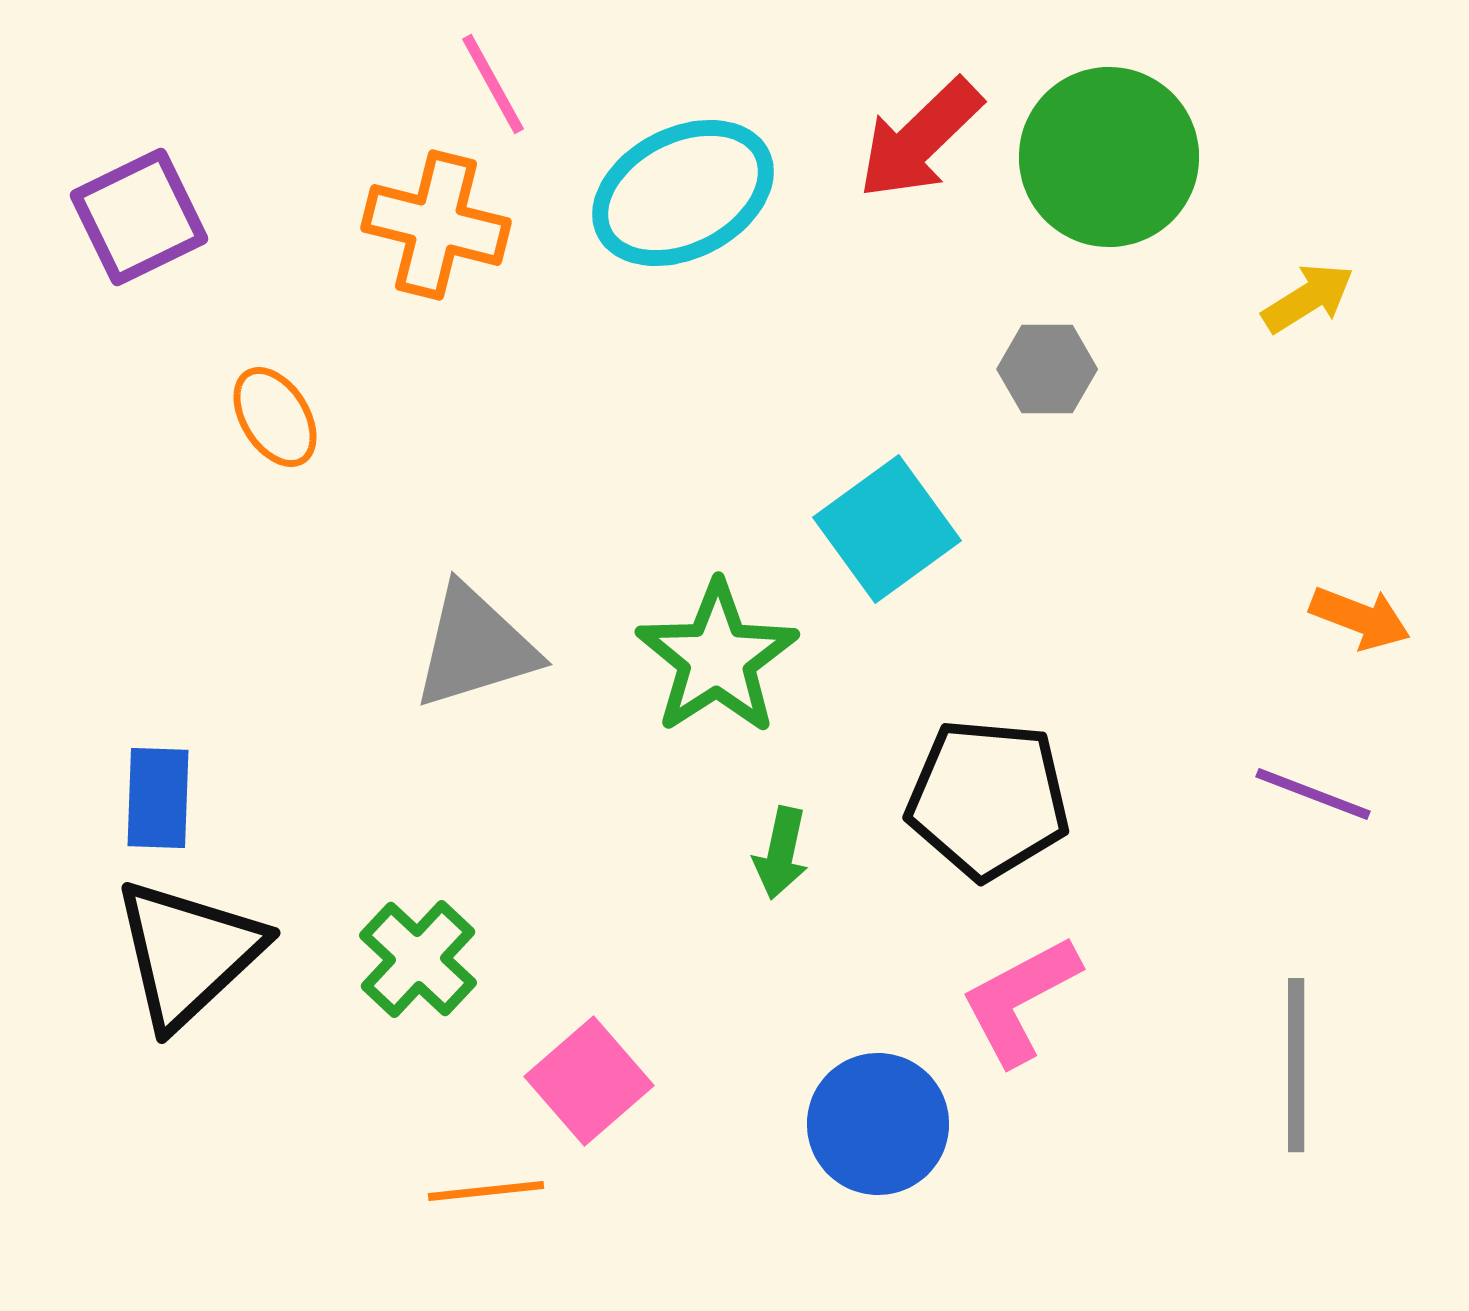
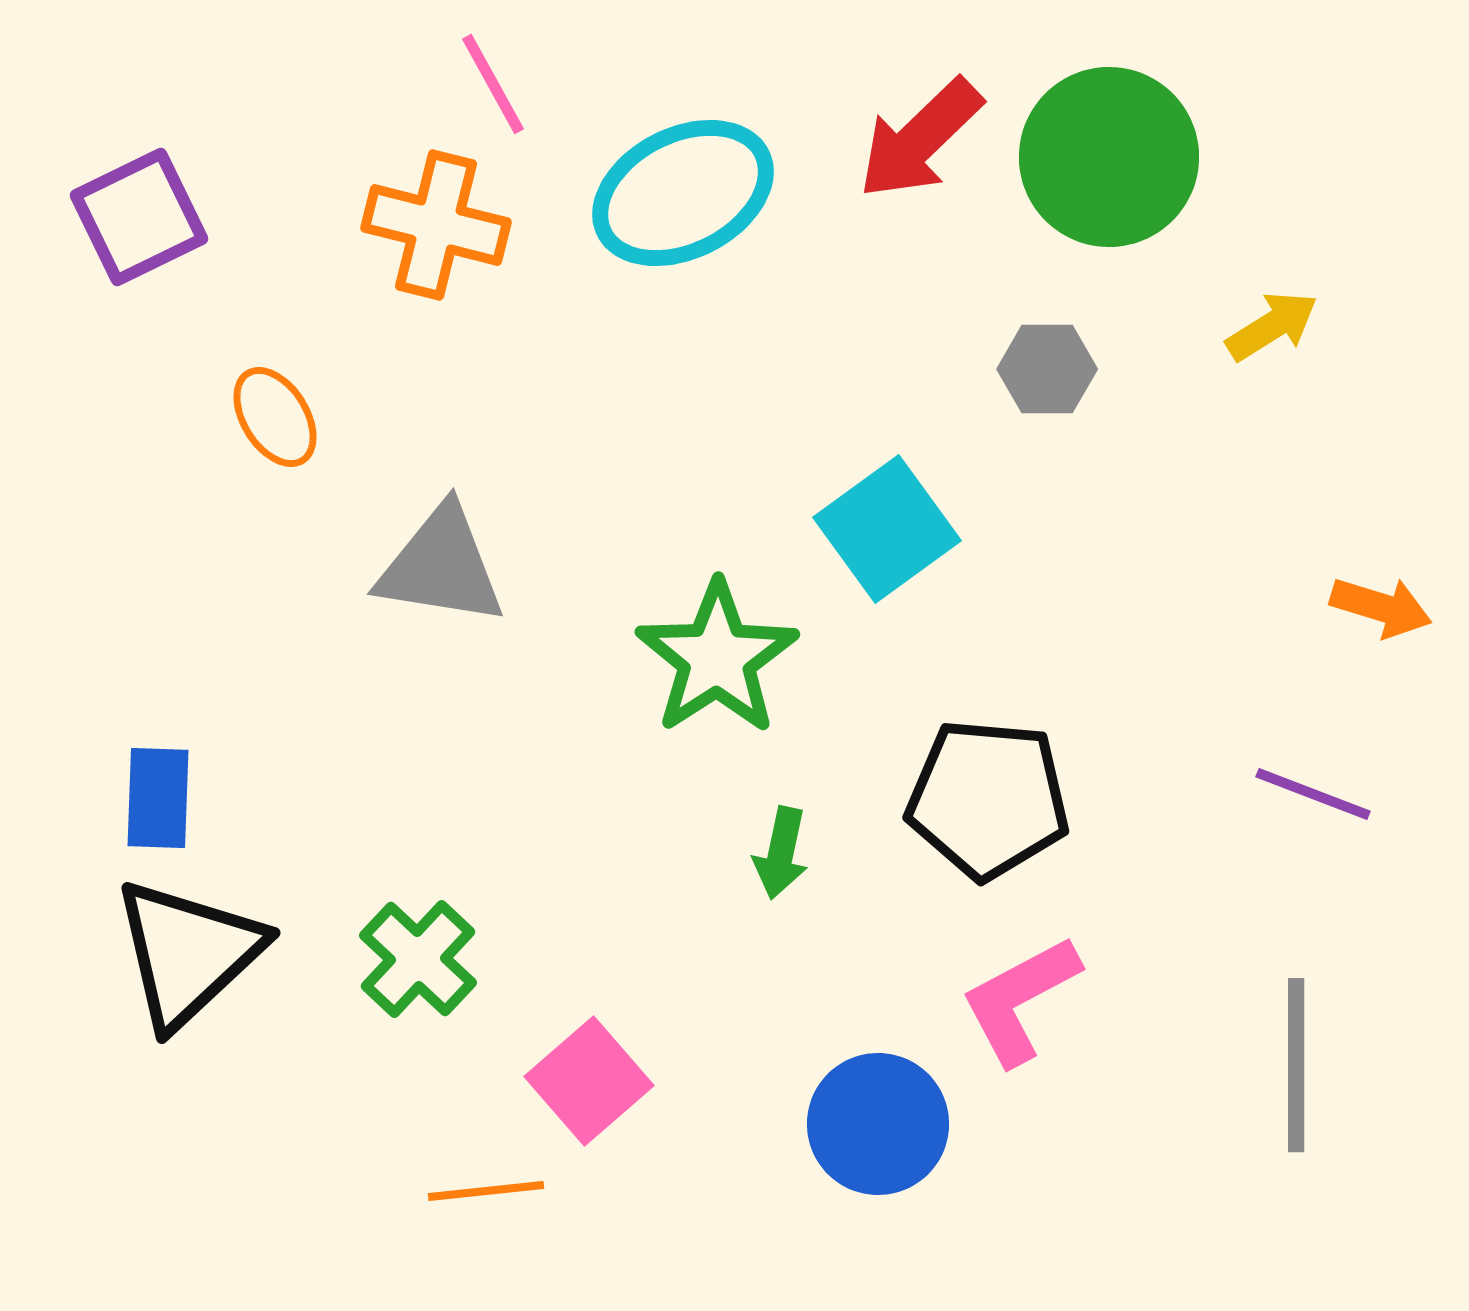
yellow arrow: moved 36 px left, 28 px down
orange arrow: moved 21 px right, 11 px up; rotated 4 degrees counterclockwise
gray triangle: moved 34 px left, 81 px up; rotated 26 degrees clockwise
